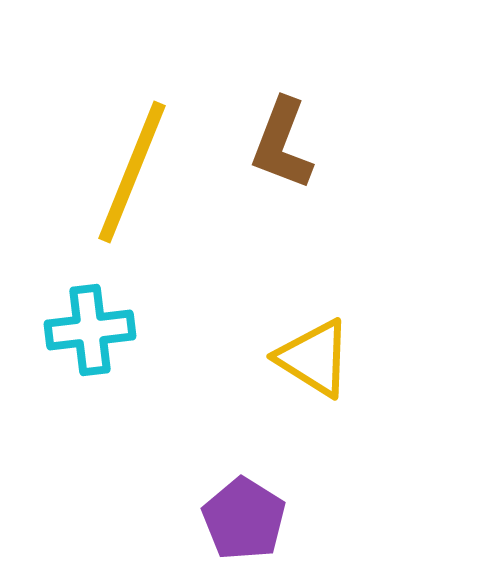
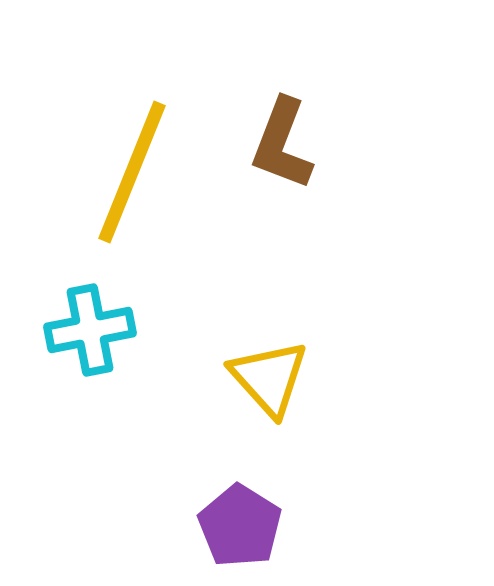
cyan cross: rotated 4 degrees counterclockwise
yellow triangle: moved 45 px left, 20 px down; rotated 16 degrees clockwise
purple pentagon: moved 4 px left, 7 px down
